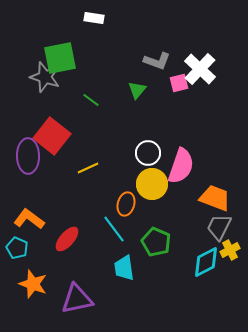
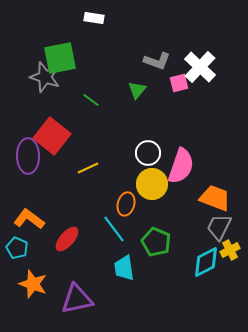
white cross: moved 2 px up
